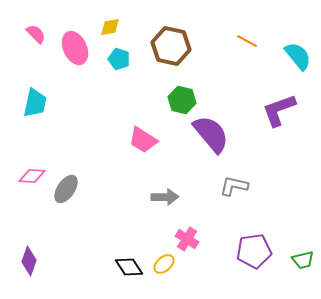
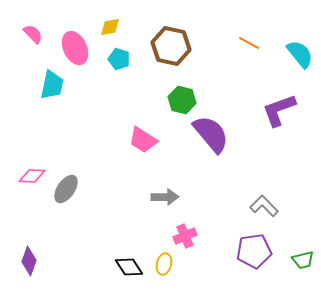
pink semicircle: moved 3 px left
orange line: moved 2 px right, 2 px down
cyan semicircle: moved 2 px right, 2 px up
cyan trapezoid: moved 17 px right, 18 px up
gray L-shape: moved 30 px right, 20 px down; rotated 32 degrees clockwise
pink cross: moved 2 px left, 3 px up; rotated 35 degrees clockwise
yellow ellipse: rotated 35 degrees counterclockwise
